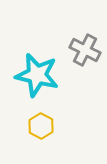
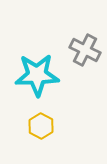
cyan star: rotated 15 degrees counterclockwise
